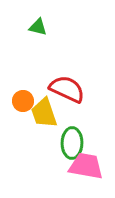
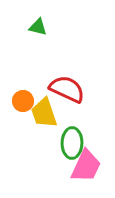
pink trapezoid: rotated 105 degrees clockwise
